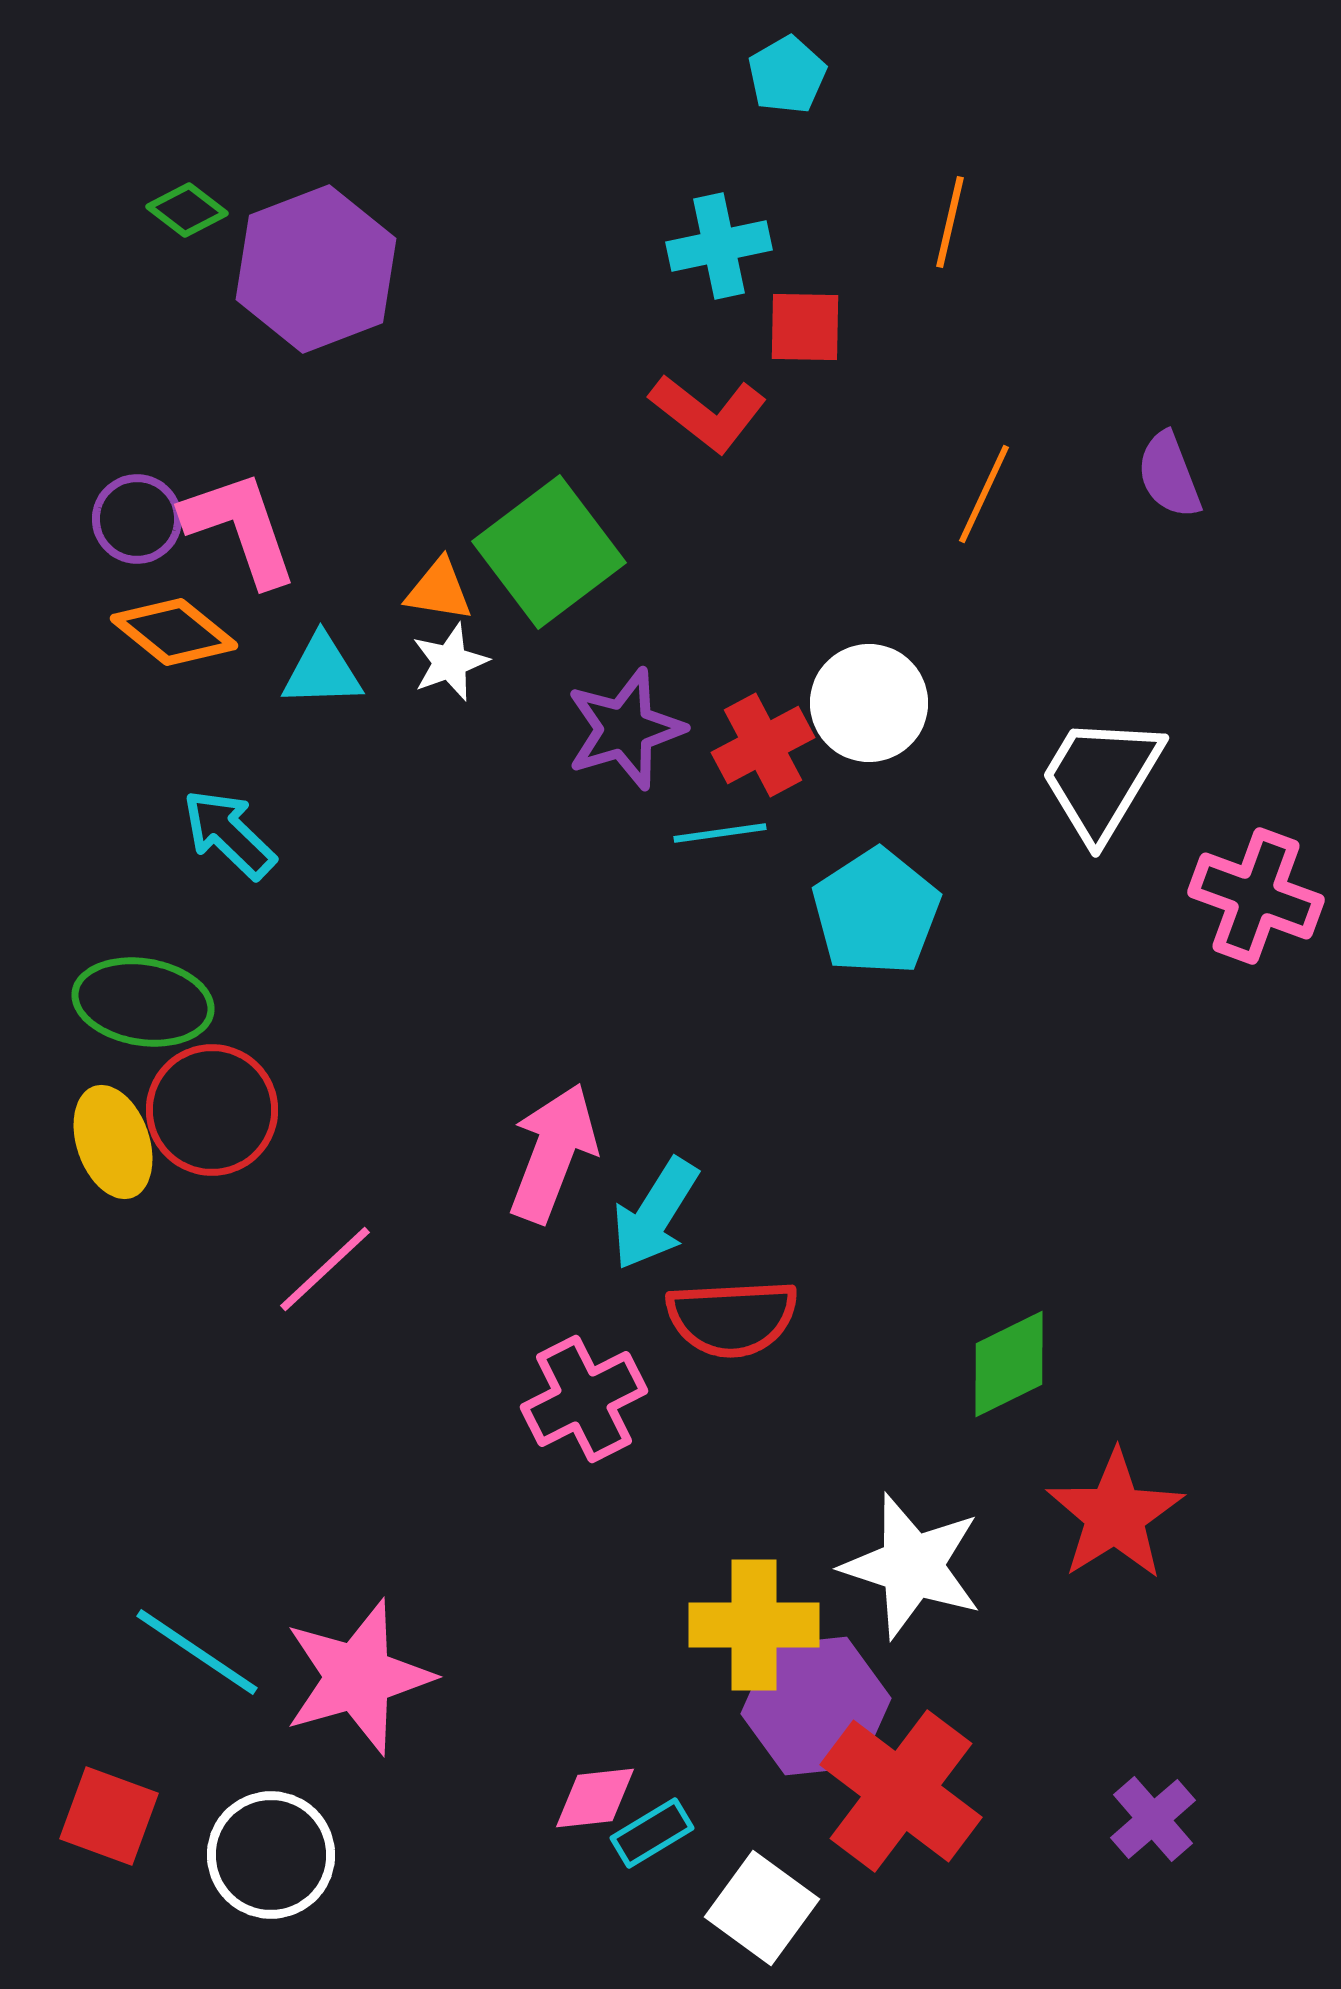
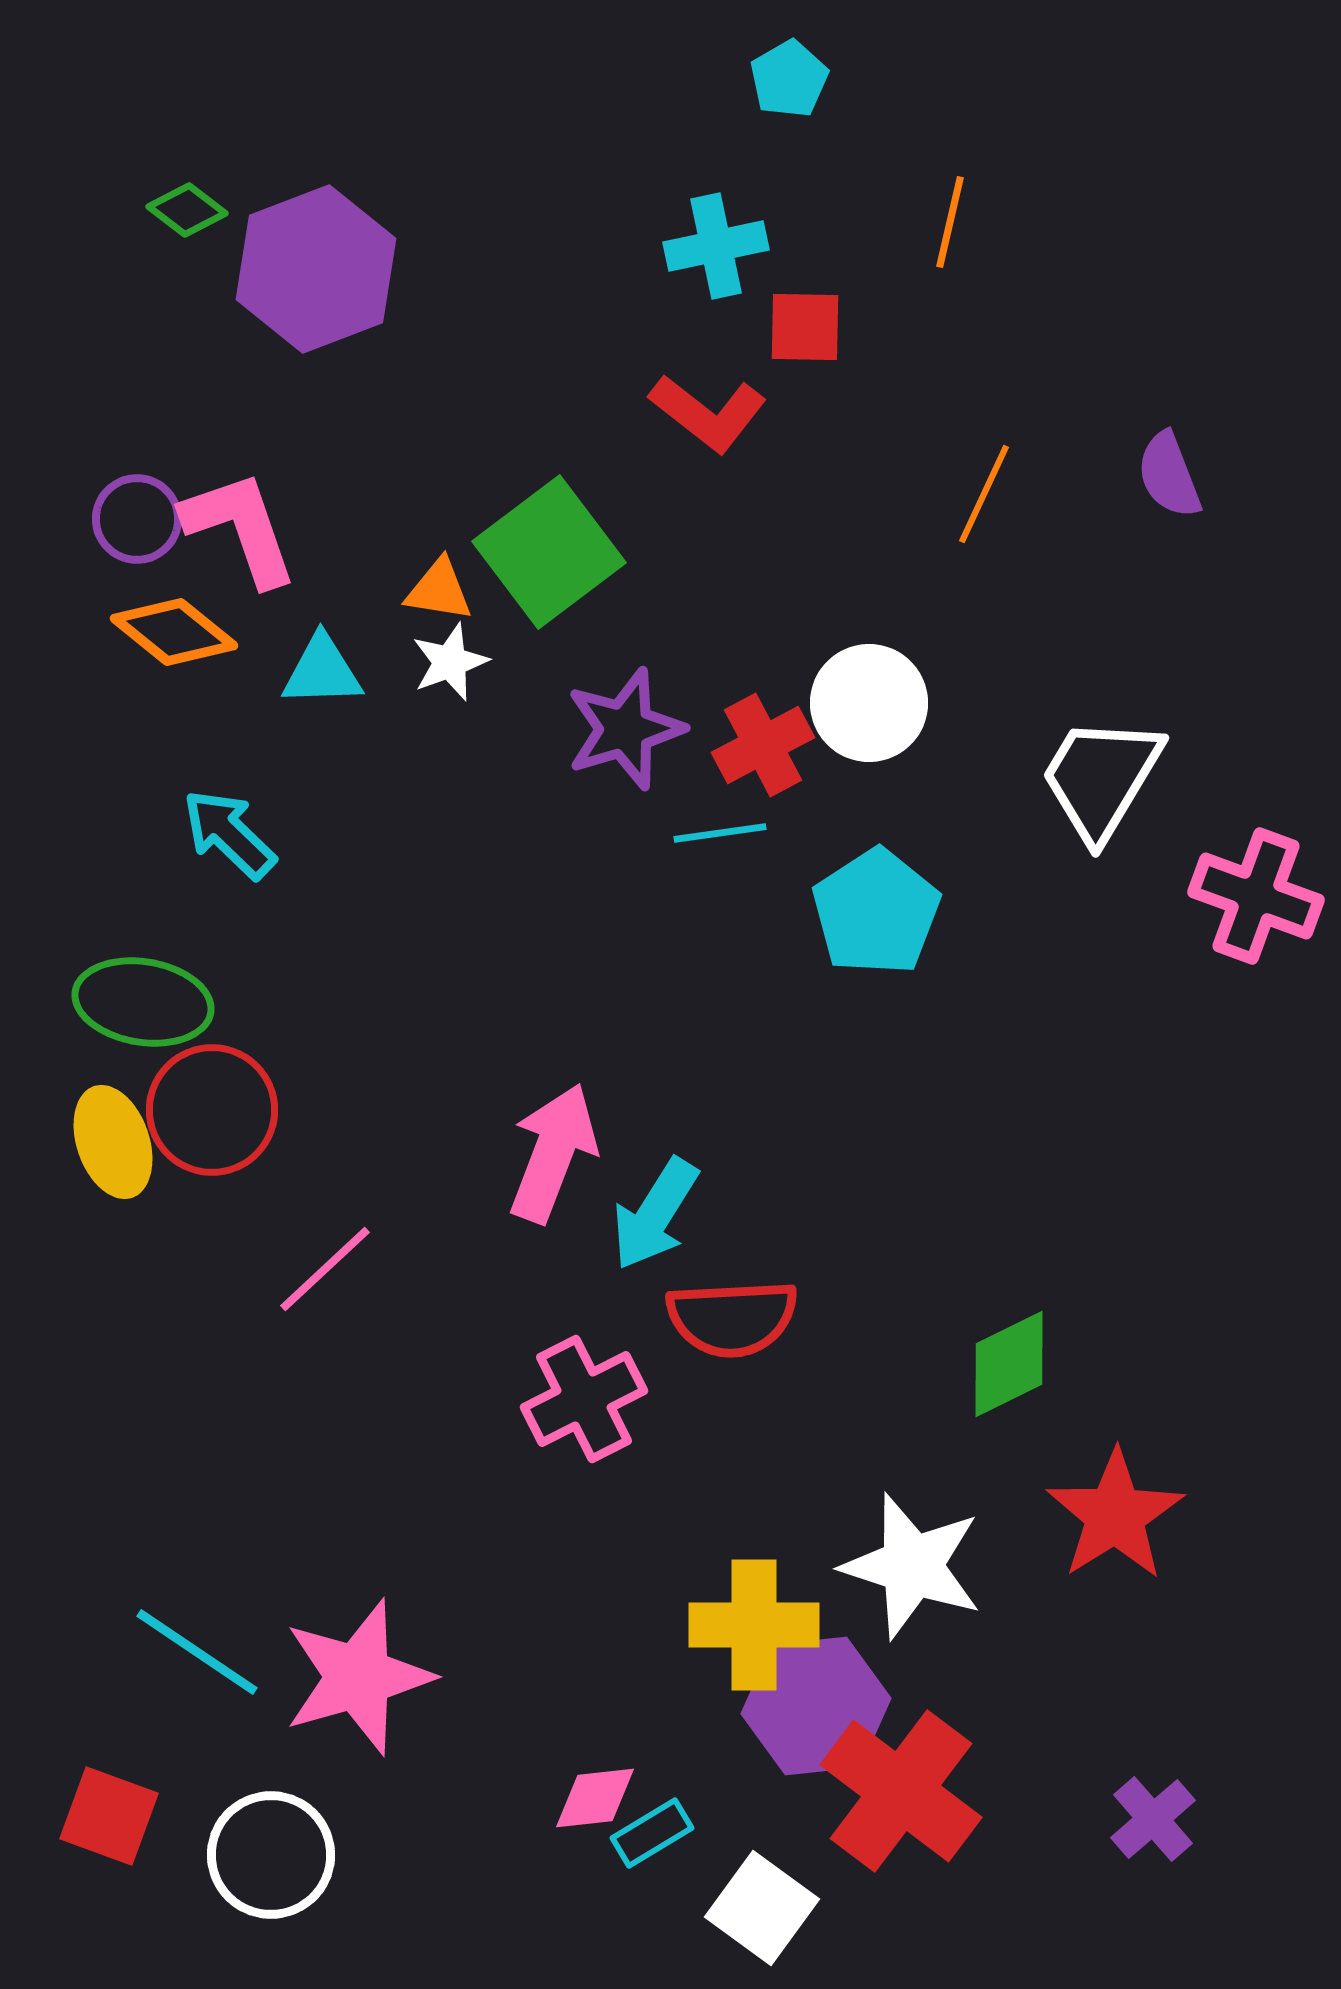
cyan pentagon at (787, 75): moved 2 px right, 4 px down
cyan cross at (719, 246): moved 3 px left
